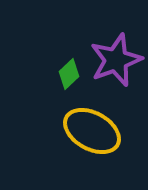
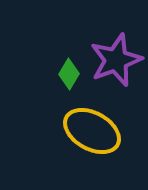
green diamond: rotated 16 degrees counterclockwise
